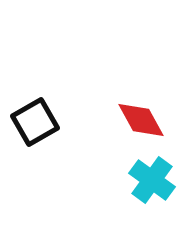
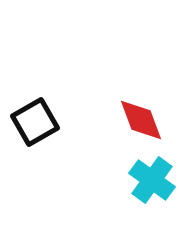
red diamond: rotated 9 degrees clockwise
